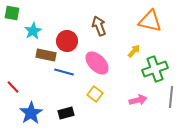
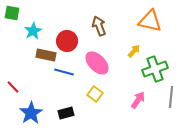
pink arrow: rotated 42 degrees counterclockwise
